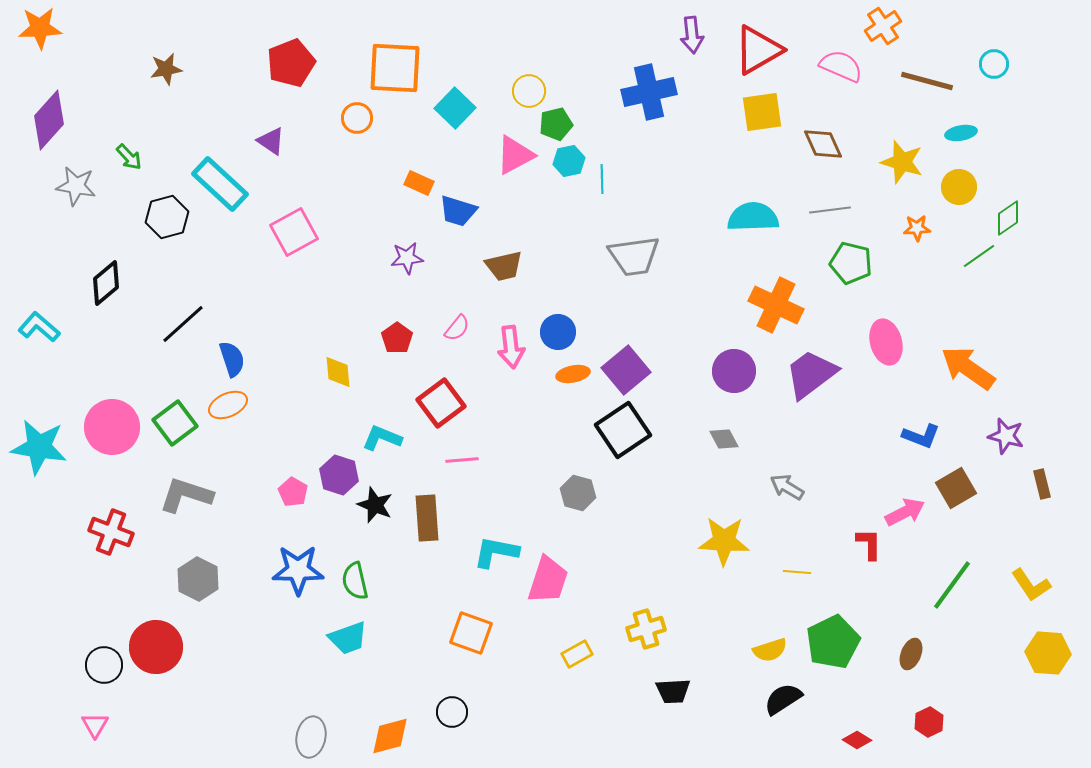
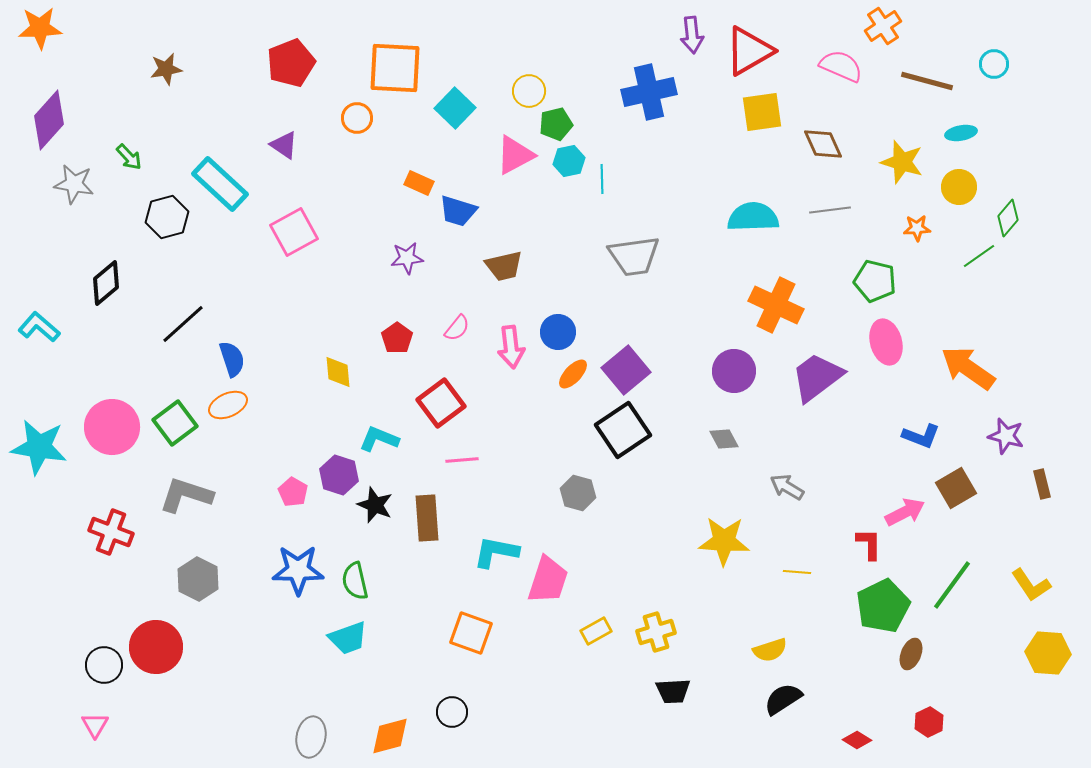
red triangle at (758, 50): moved 9 px left, 1 px down
purple triangle at (271, 141): moved 13 px right, 4 px down
gray star at (76, 186): moved 2 px left, 2 px up
green diamond at (1008, 218): rotated 15 degrees counterclockwise
green pentagon at (851, 263): moved 24 px right, 18 px down
orange ellipse at (573, 374): rotated 36 degrees counterclockwise
purple trapezoid at (811, 374): moved 6 px right, 3 px down
cyan L-shape at (382, 438): moved 3 px left, 1 px down
yellow cross at (646, 629): moved 10 px right, 3 px down
green pentagon at (833, 642): moved 50 px right, 36 px up
yellow rectangle at (577, 654): moved 19 px right, 23 px up
